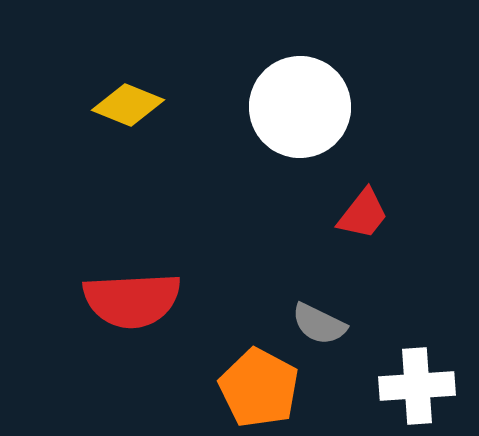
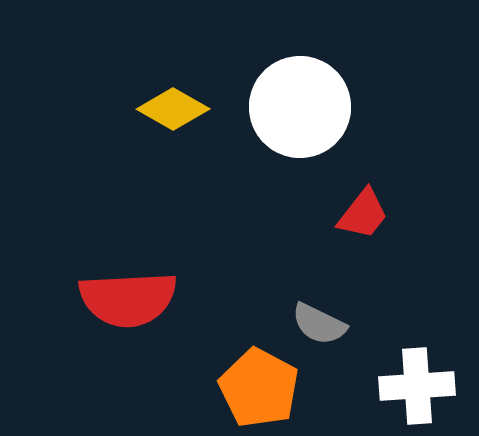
yellow diamond: moved 45 px right, 4 px down; rotated 8 degrees clockwise
red semicircle: moved 4 px left, 1 px up
